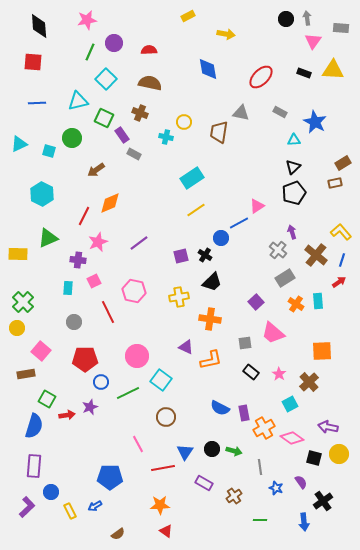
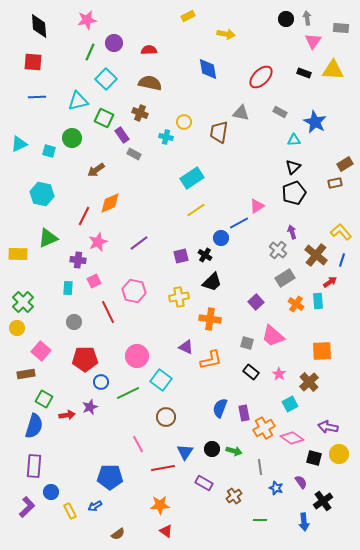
blue line at (37, 103): moved 6 px up
brown rectangle at (343, 163): moved 2 px right, 1 px down
cyan hexagon at (42, 194): rotated 15 degrees counterclockwise
red arrow at (339, 282): moved 9 px left
pink trapezoid at (273, 333): moved 3 px down
gray square at (245, 343): moved 2 px right; rotated 24 degrees clockwise
green square at (47, 399): moved 3 px left
blue semicircle at (220, 408): rotated 84 degrees clockwise
